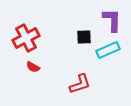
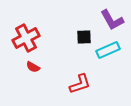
purple L-shape: rotated 150 degrees clockwise
